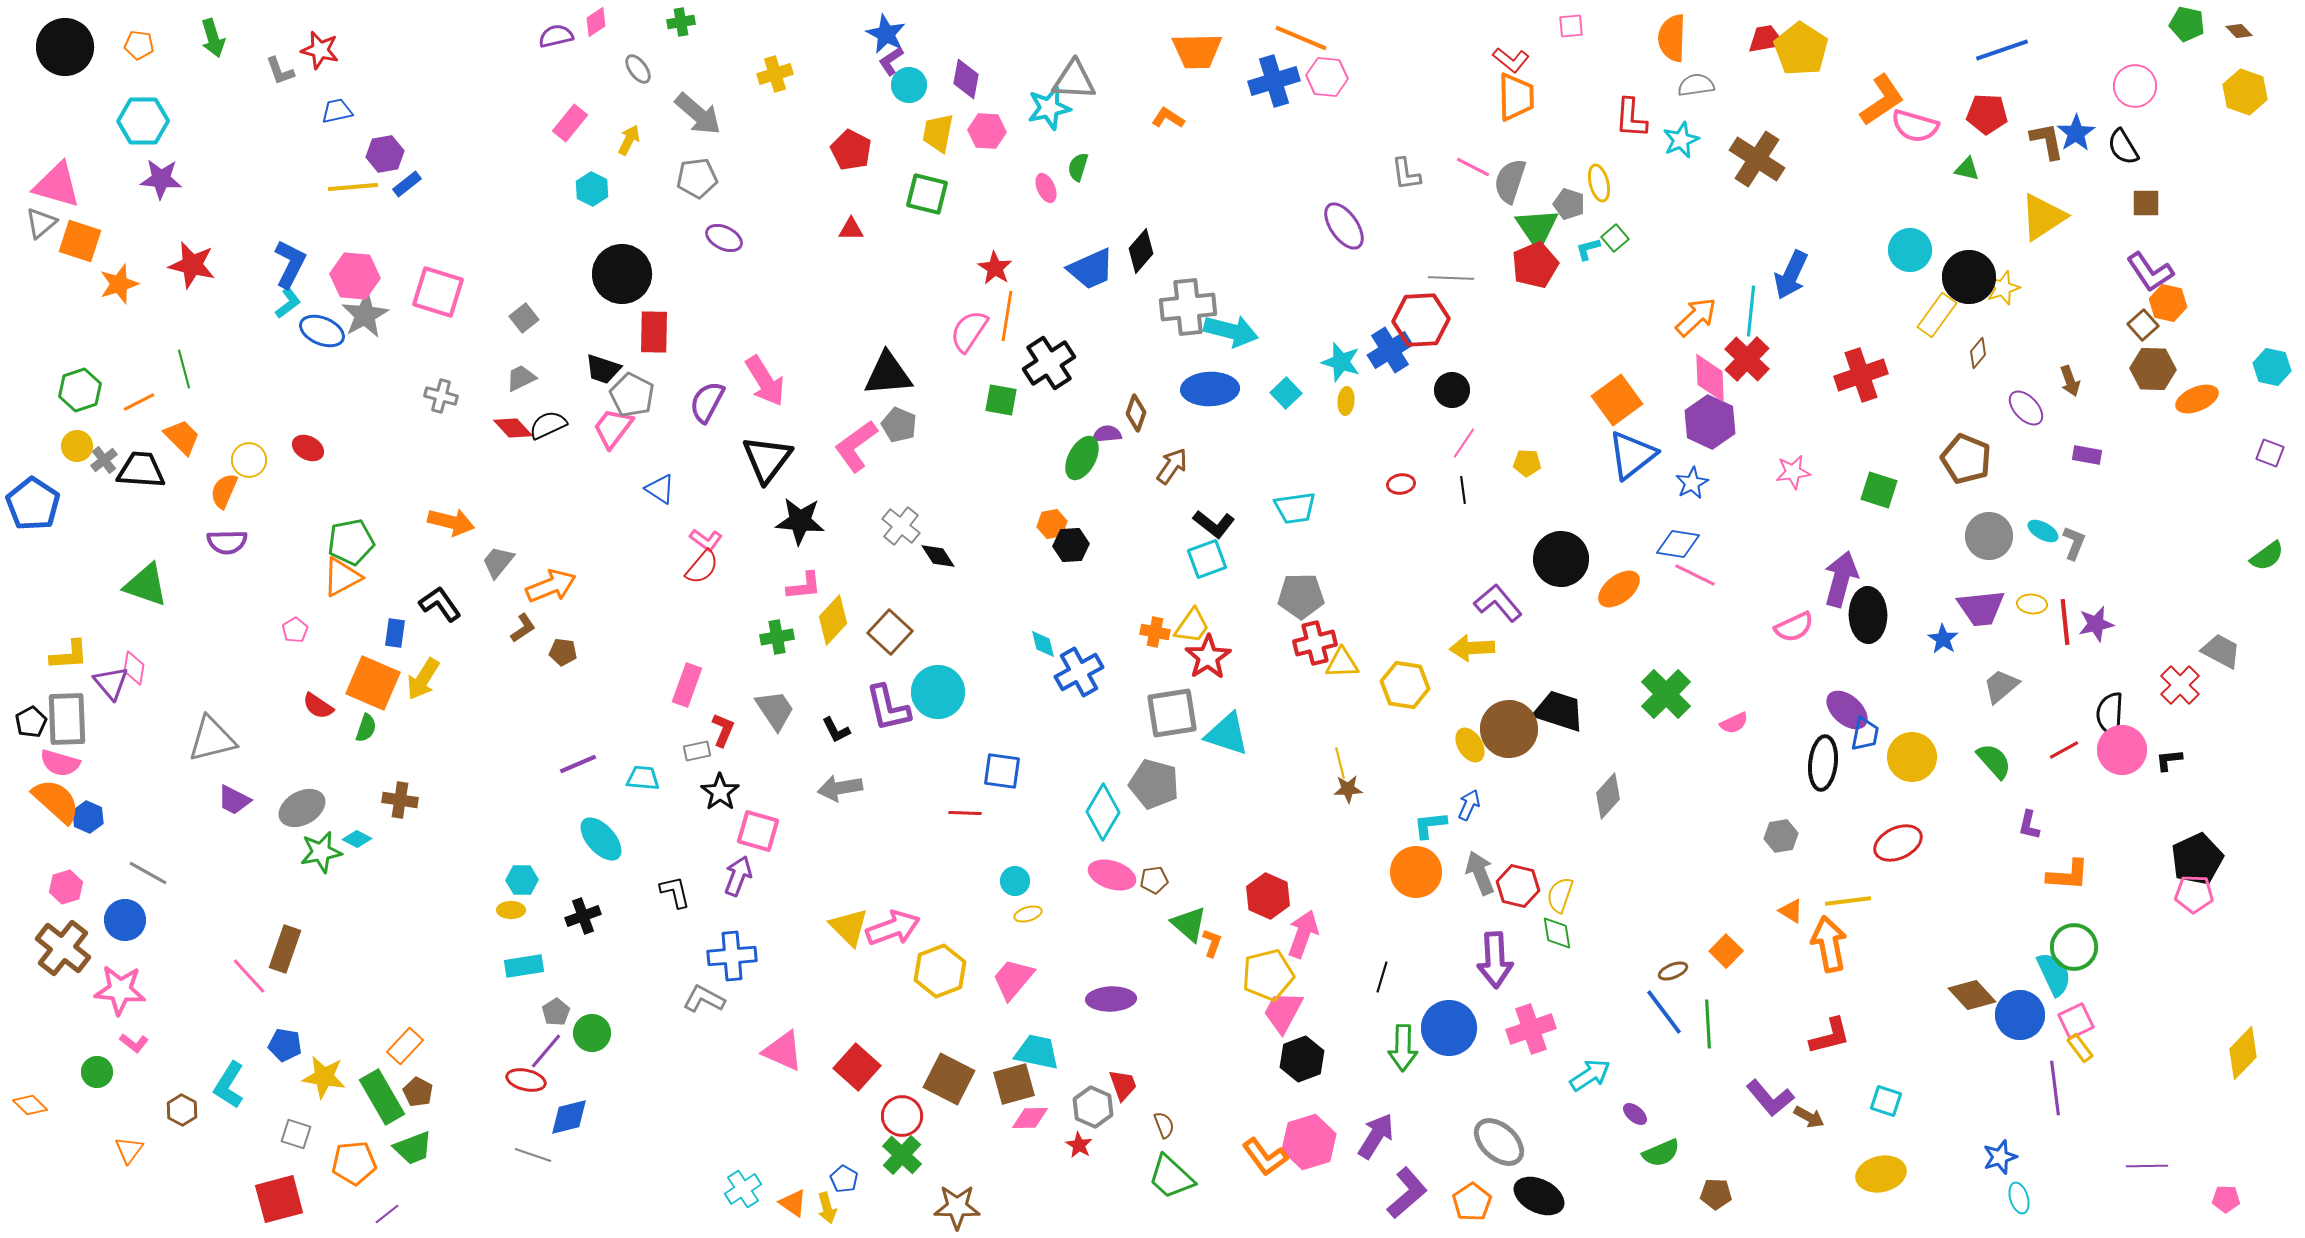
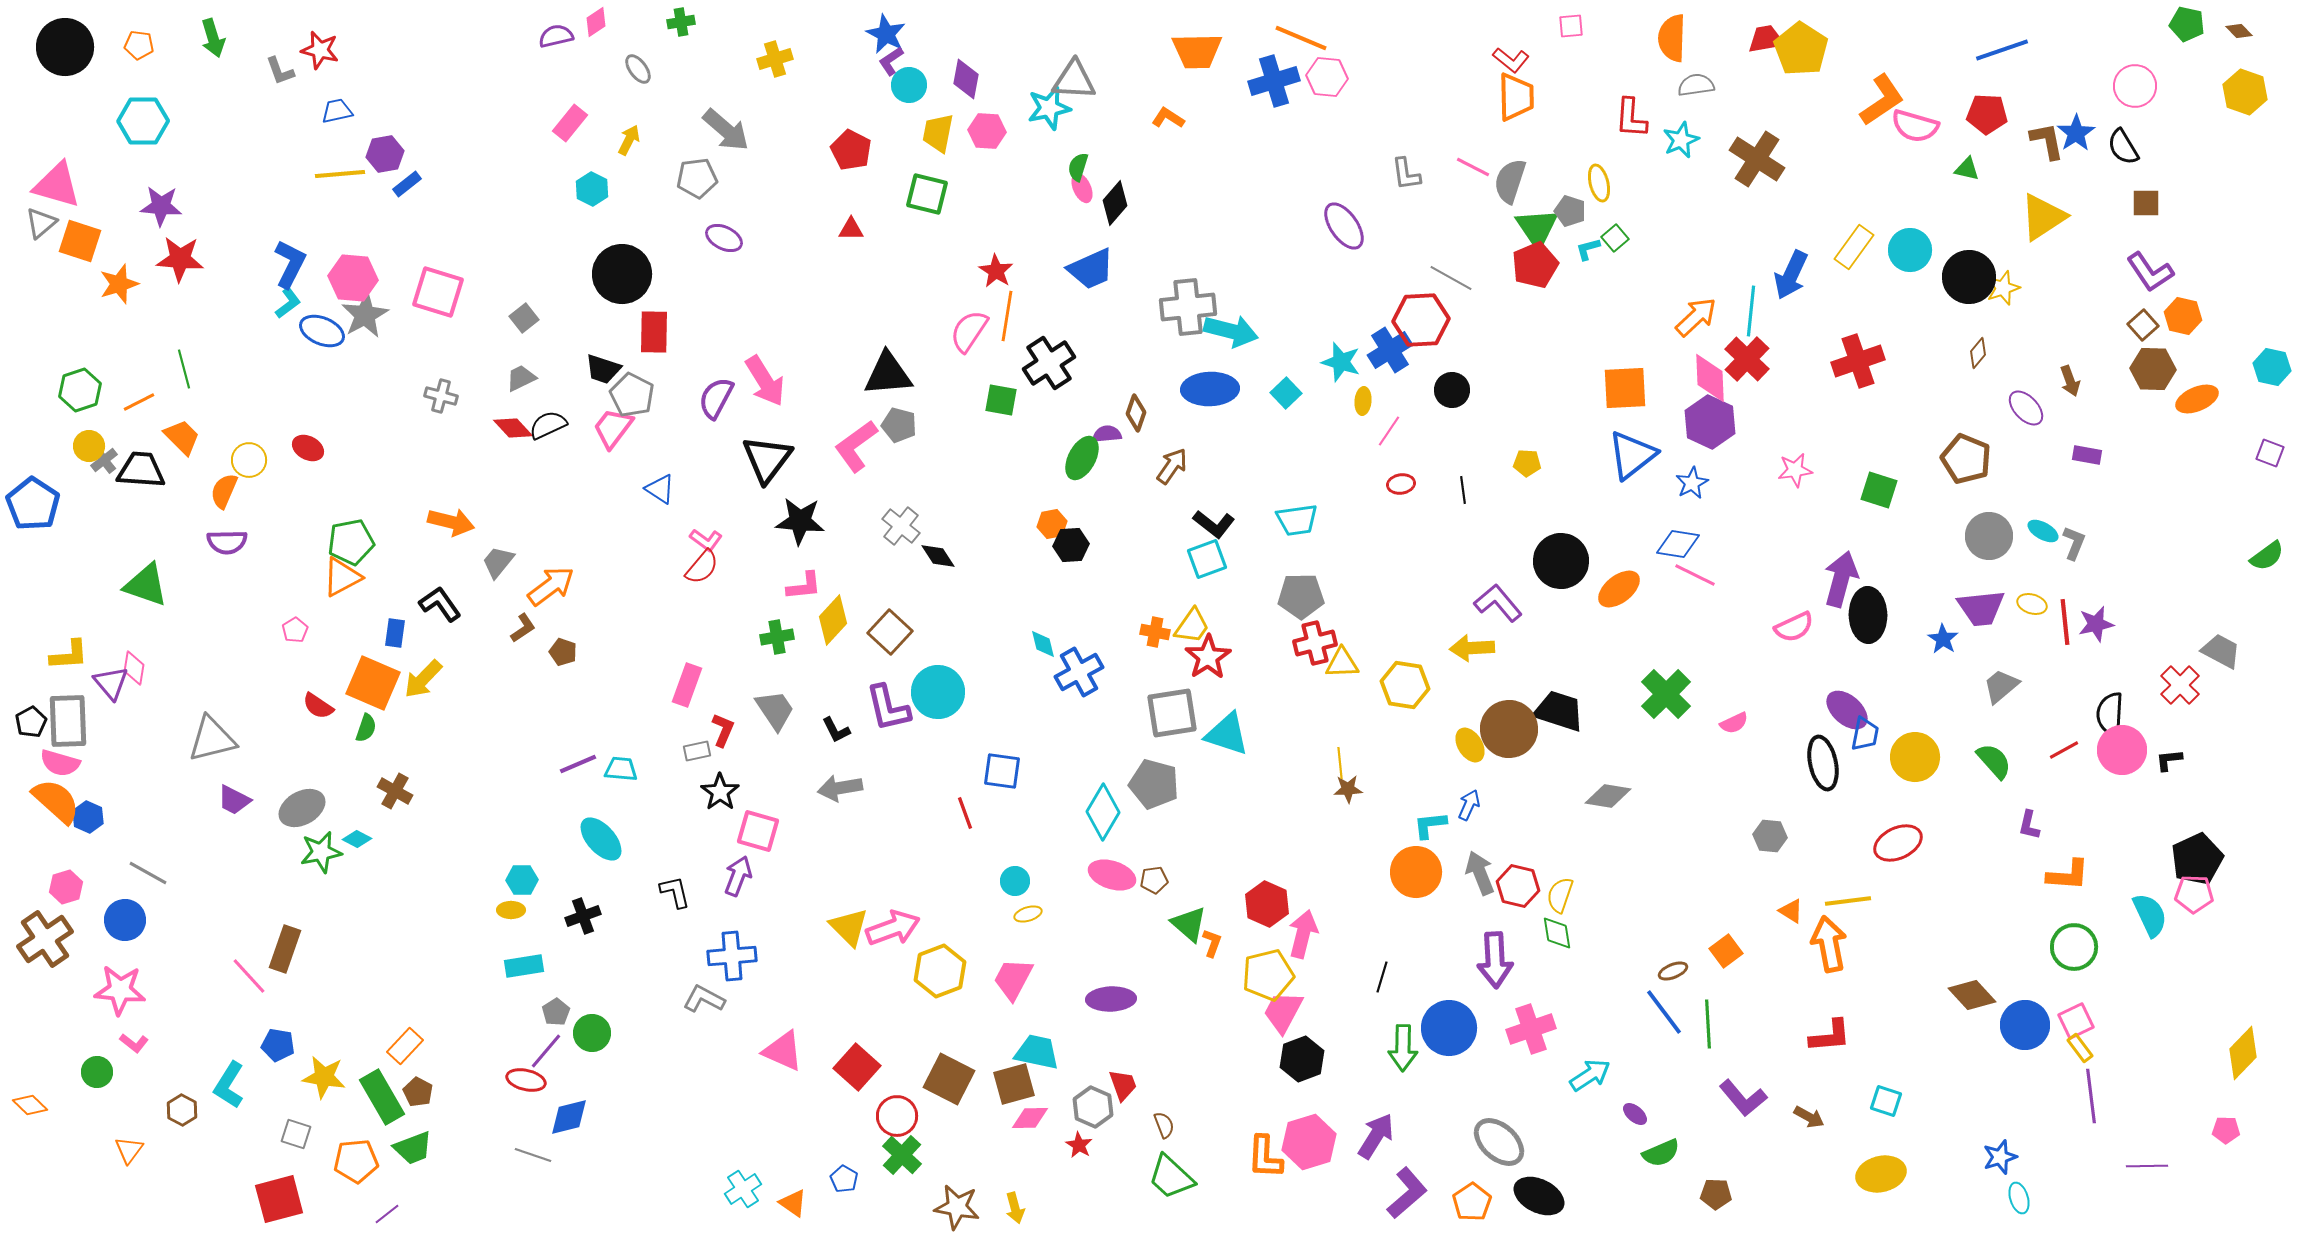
yellow cross at (775, 74): moved 15 px up
gray arrow at (698, 114): moved 28 px right, 16 px down
purple star at (161, 179): moved 27 px down
yellow line at (353, 187): moved 13 px left, 13 px up
pink ellipse at (1046, 188): moved 36 px right
gray pentagon at (1569, 204): moved 1 px right, 7 px down
black diamond at (1141, 251): moved 26 px left, 48 px up
red star at (192, 265): moved 12 px left, 6 px up; rotated 9 degrees counterclockwise
red star at (995, 268): moved 1 px right, 3 px down
pink hexagon at (355, 276): moved 2 px left, 2 px down
gray line at (1451, 278): rotated 27 degrees clockwise
orange hexagon at (2168, 303): moved 15 px right, 13 px down
yellow rectangle at (1937, 315): moved 83 px left, 68 px up
red cross at (1861, 375): moved 3 px left, 14 px up
orange square at (1617, 400): moved 8 px right, 12 px up; rotated 33 degrees clockwise
yellow ellipse at (1346, 401): moved 17 px right
purple semicircle at (707, 402): moved 9 px right, 4 px up
gray pentagon at (899, 425): rotated 8 degrees counterclockwise
pink line at (1464, 443): moved 75 px left, 12 px up
yellow circle at (77, 446): moved 12 px right
pink star at (1793, 472): moved 2 px right, 2 px up
cyan trapezoid at (1295, 508): moved 2 px right, 12 px down
black circle at (1561, 559): moved 2 px down
orange arrow at (551, 586): rotated 15 degrees counterclockwise
yellow ellipse at (2032, 604): rotated 12 degrees clockwise
brown pentagon at (563, 652): rotated 12 degrees clockwise
yellow arrow at (423, 679): rotated 12 degrees clockwise
gray rectangle at (67, 719): moved 1 px right, 2 px down
yellow circle at (1912, 757): moved 3 px right
yellow line at (1340, 763): rotated 8 degrees clockwise
black ellipse at (1823, 763): rotated 18 degrees counterclockwise
cyan trapezoid at (643, 778): moved 22 px left, 9 px up
gray diamond at (1608, 796): rotated 57 degrees clockwise
brown cross at (400, 800): moved 5 px left, 9 px up; rotated 20 degrees clockwise
red line at (965, 813): rotated 68 degrees clockwise
gray hexagon at (1781, 836): moved 11 px left; rotated 16 degrees clockwise
red hexagon at (1268, 896): moved 1 px left, 8 px down
pink arrow at (1303, 934): rotated 6 degrees counterclockwise
brown cross at (63, 948): moved 18 px left, 9 px up; rotated 18 degrees clockwise
orange square at (1726, 951): rotated 8 degrees clockwise
cyan semicircle at (2054, 974): moved 96 px right, 59 px up
pink trapezoid at (1013, 979): rotated 12 degrees counterclockwise
blue circle at (2020, 1015): moved 5 px right, 10 px down
red L-shape at (1830, 1036): rotated 9 degrees clockwise
blue pentagon at (285, 1045): moved 7 px left
purple line at (2055, 1088): moved 36 px right, 8 px down
purple L-shape at (1770, 1098): moved 27 px left
red circle at (902, 1116): moved 5 px left
orange L-shape at (1265, 1157): rotated 39 degrees clockwise
orange pentagon at (354, 1163): moved 2 px right, 2 px up
pink pentagon at (2226, 1199): moved 69 px up
brown star at (957, 1207): rotated 9 degrees clockwise
yellow arrow at (827, 1208): moved 188 px right
